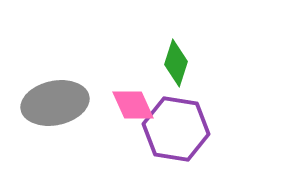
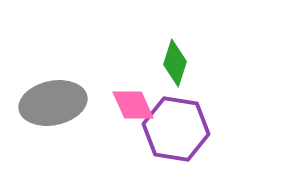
green diamond: moved 1 px left
gray ellipse: moved 2 px left
